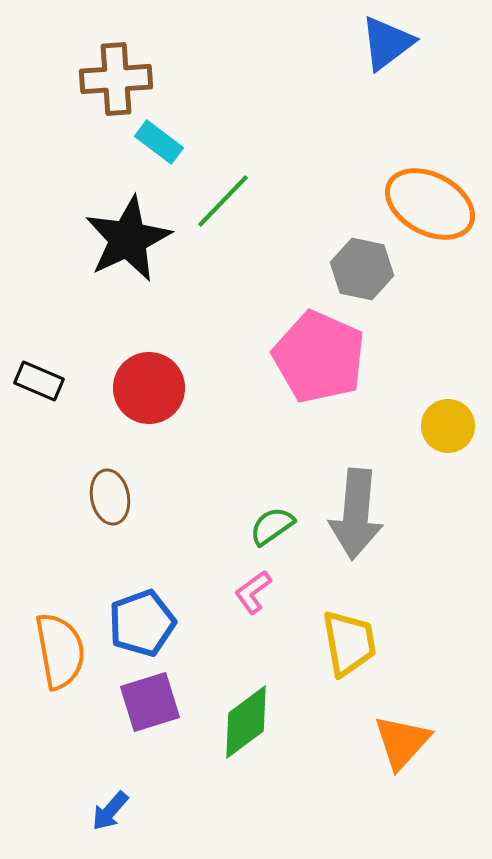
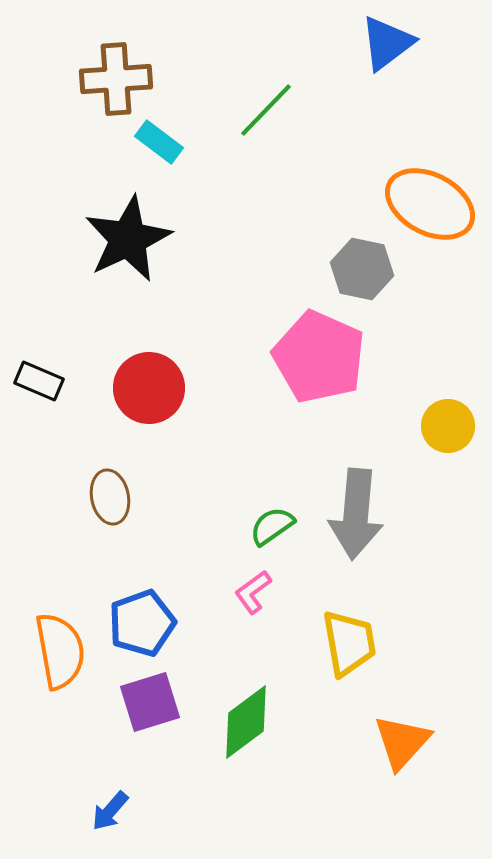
green line: moved 43 px right, 91 px up
